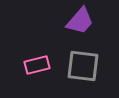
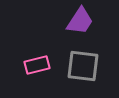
purple trapezoid: rotated 8 degrees counterclockwise
